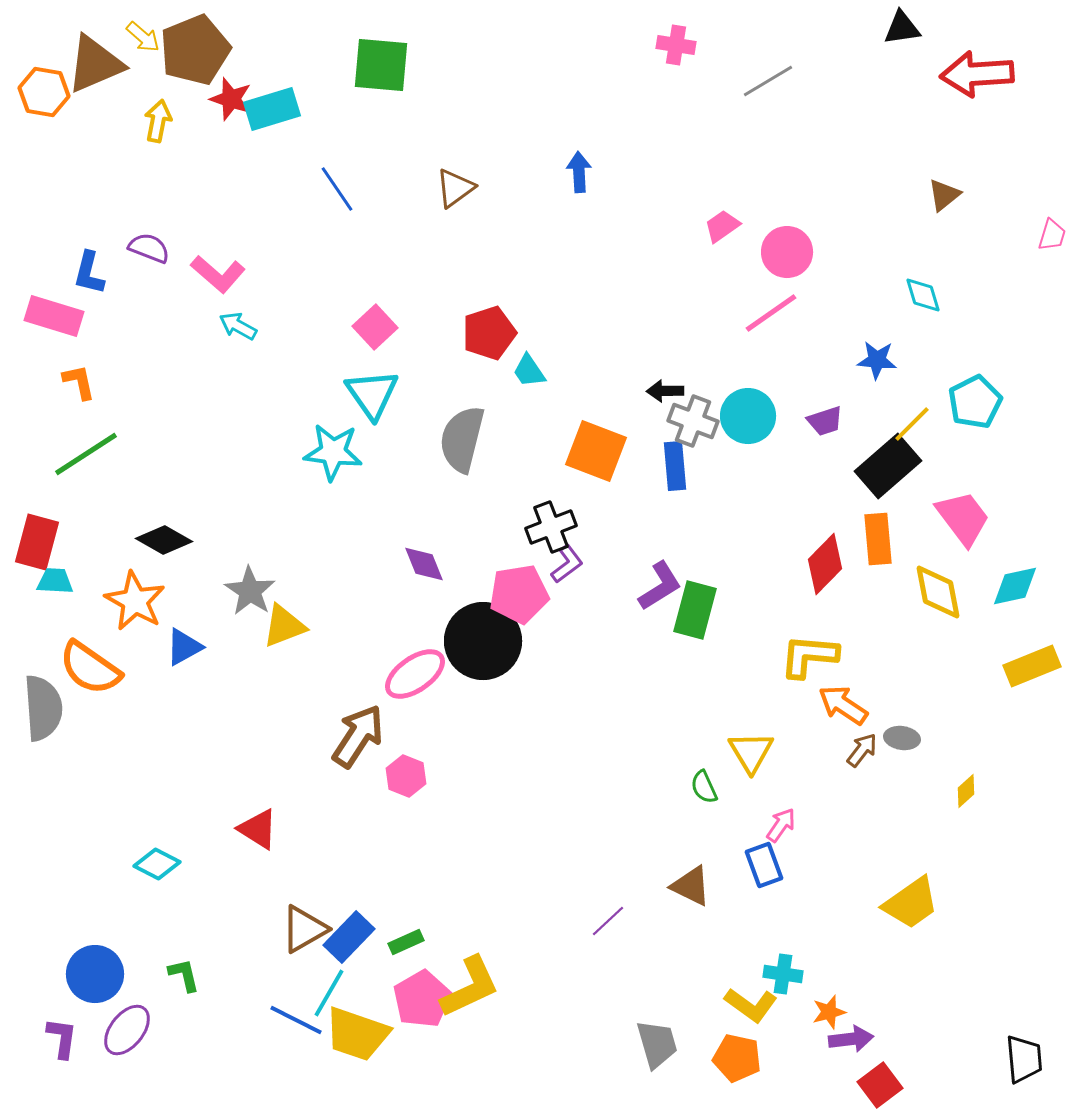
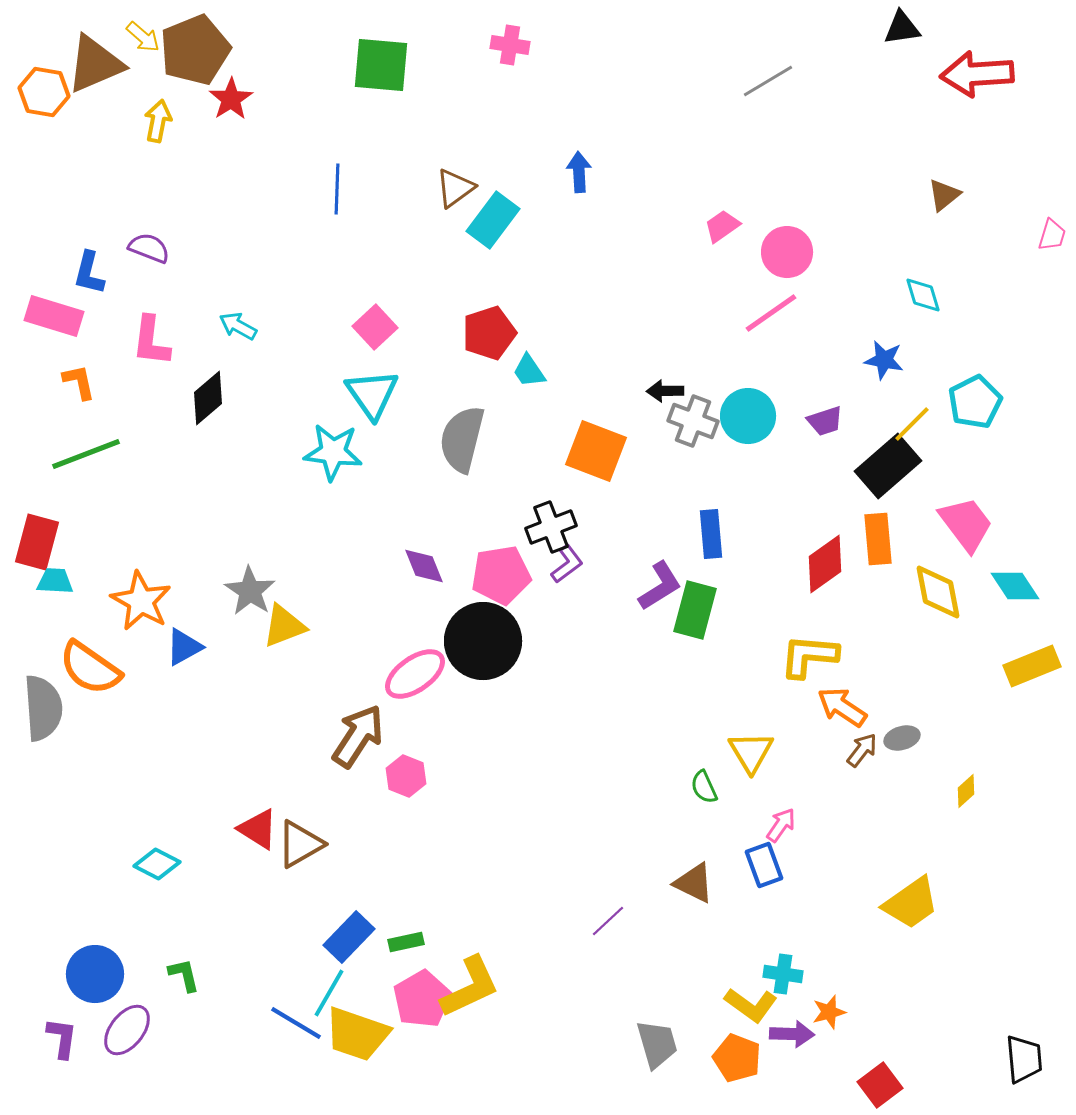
pink cross at (676, 45): moved 166 px left
red star at (231, 99): rotated 21 degrees clockwise
cyan rectangle at (272, 109): moved 221 px right, 111 px down; rotated 36 degrees counterclockwise
blue line at (337, 189): rotated 36 degrees clockwise
pink L-shape at (218, 274): moved 67 px left, 67 px down; rotated 56 degrees clockwise
blue star at (877, 360): moved 7 px right; rotated 6 degrees clockwise
green line at (86, 454): rotated 12 degrees clockwise
blue rectangle at (675, 466): moved 36 px right, 68 px down
pink trapezoid at (963, 518): moved 3 px right, 6 px down
black diamond at (164, 540): moved 44 px right, 142 px up; rotated 70 degrees counterclockwise
purple diamond at (424, 564): moved 2 px down
red diamond at (825, 564): rotated 10 degrees clockwise
cyan diamond at (1015, 586): rotated 69 degrees clockwise
pink pentagon at (519, 594): moved 18 px left, 19 px up
orange star at (135, 601): moved 6 px right
orange arrow at (843, 705): moved 1 px left, 2 px down
gray ellipse at (902, 738): rotated 24 degrees counterclockwise
brown triangle at (691, 886): moved 3 px right, 3 px up
brown triangle at (304, 929): moved 4 px left, 85 px up
green rectangle at (406, 942): rotated 12 degrees clockwise
blue line at (296, 1020): moved 3 px down; rotated 4 degrees clockwise
purple arrow at (851, 1039): moved 59 px left, 5 px up; rotated 9 degrees clockwise
orange pentagon at (737, 1058): rotated 9 degrees clockwise
